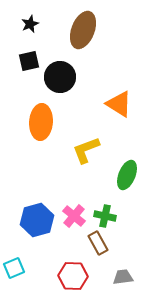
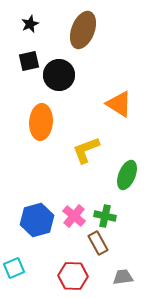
black circle: moved 1 px left, 2 px up
